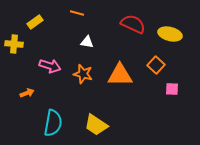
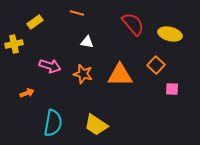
red semicircle: rotated 25 degrees clockwise
yellow cross: rotated 18 degrees counterclockwise
